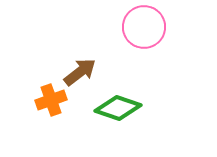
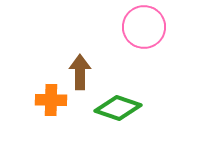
brown arrow: rotated 52 degrees counterclockwise
orange cross: rotated 20 degrees clockwise
